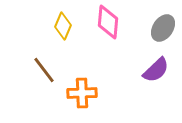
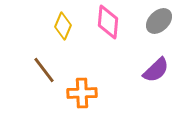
gray ellipse: moved 4 px left, 7 px up; rotated 12 degrees clockwise
